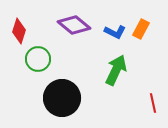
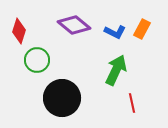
orange rectangle: moved 1 px right
green circle: moved 1 px left, 1 px down
red line: moved 21 px left
